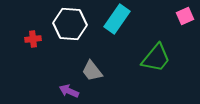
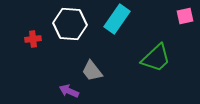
pink square: rotated 12 degrees clockwise
green trapezoid: rotated 8 degrees clockwise
